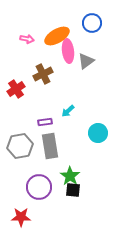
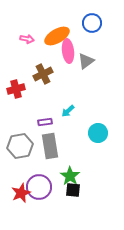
red cross: rotated 18 degrees clockwise
red star: moved 24 px up; rotated 24 degrees counterclockwise
